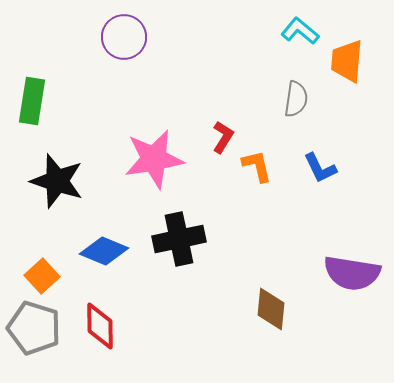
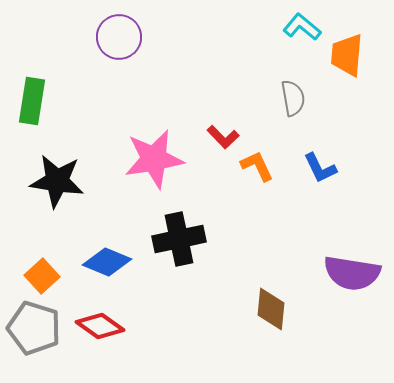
cyan L-shape: moved 2 px right, 4 px up
purple circle: moved 5 px left
orange trapezoid: moved 6 px up
gray semicircle: moved 3 px left, 1 px up; rotated 18 degrees counterclockwise
red L-shape: rotated 104 degrees clockwise
orange L-shape: rotated 12 degrees counterclockwise
black star: rotated 10 degrees counterclockwise
blue diamond: moved 3 px right, 11 px down
red diamond: rotated 54 degrees counterclockwise
